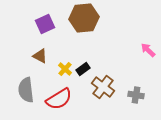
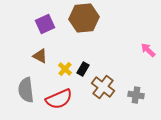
black rectangle: rotated 24 degrees counterclockwise
red semicircle: rotated 8 degrees clockwise
